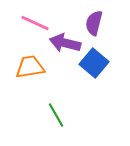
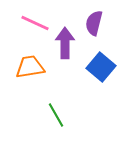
purple arrow: rotated 76 degrees clockwise
blue square: moved 7 px right, 4 px down
